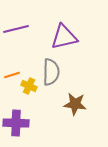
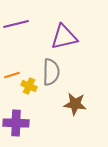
purple line: moved 5 px up
